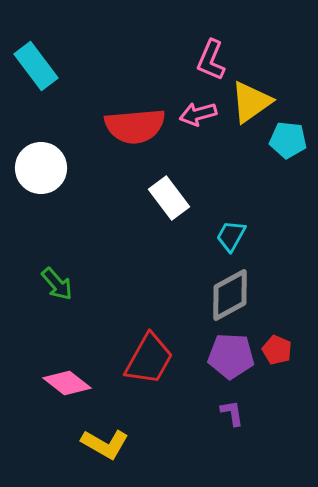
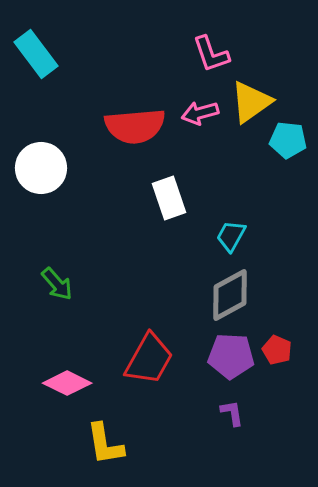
pink L-shape: moved 6 px up; rotated 42 degrees counterclockwise
cyan rectangle: moved 12 px up
pink arrow: moved 2 px right, 1 px up
white rectangle: rotated 18 degrees clockwise
pink diamond: rotated 12 degrees counterclockwise
yellow L-shape: rotated 51 degrees clockwise
